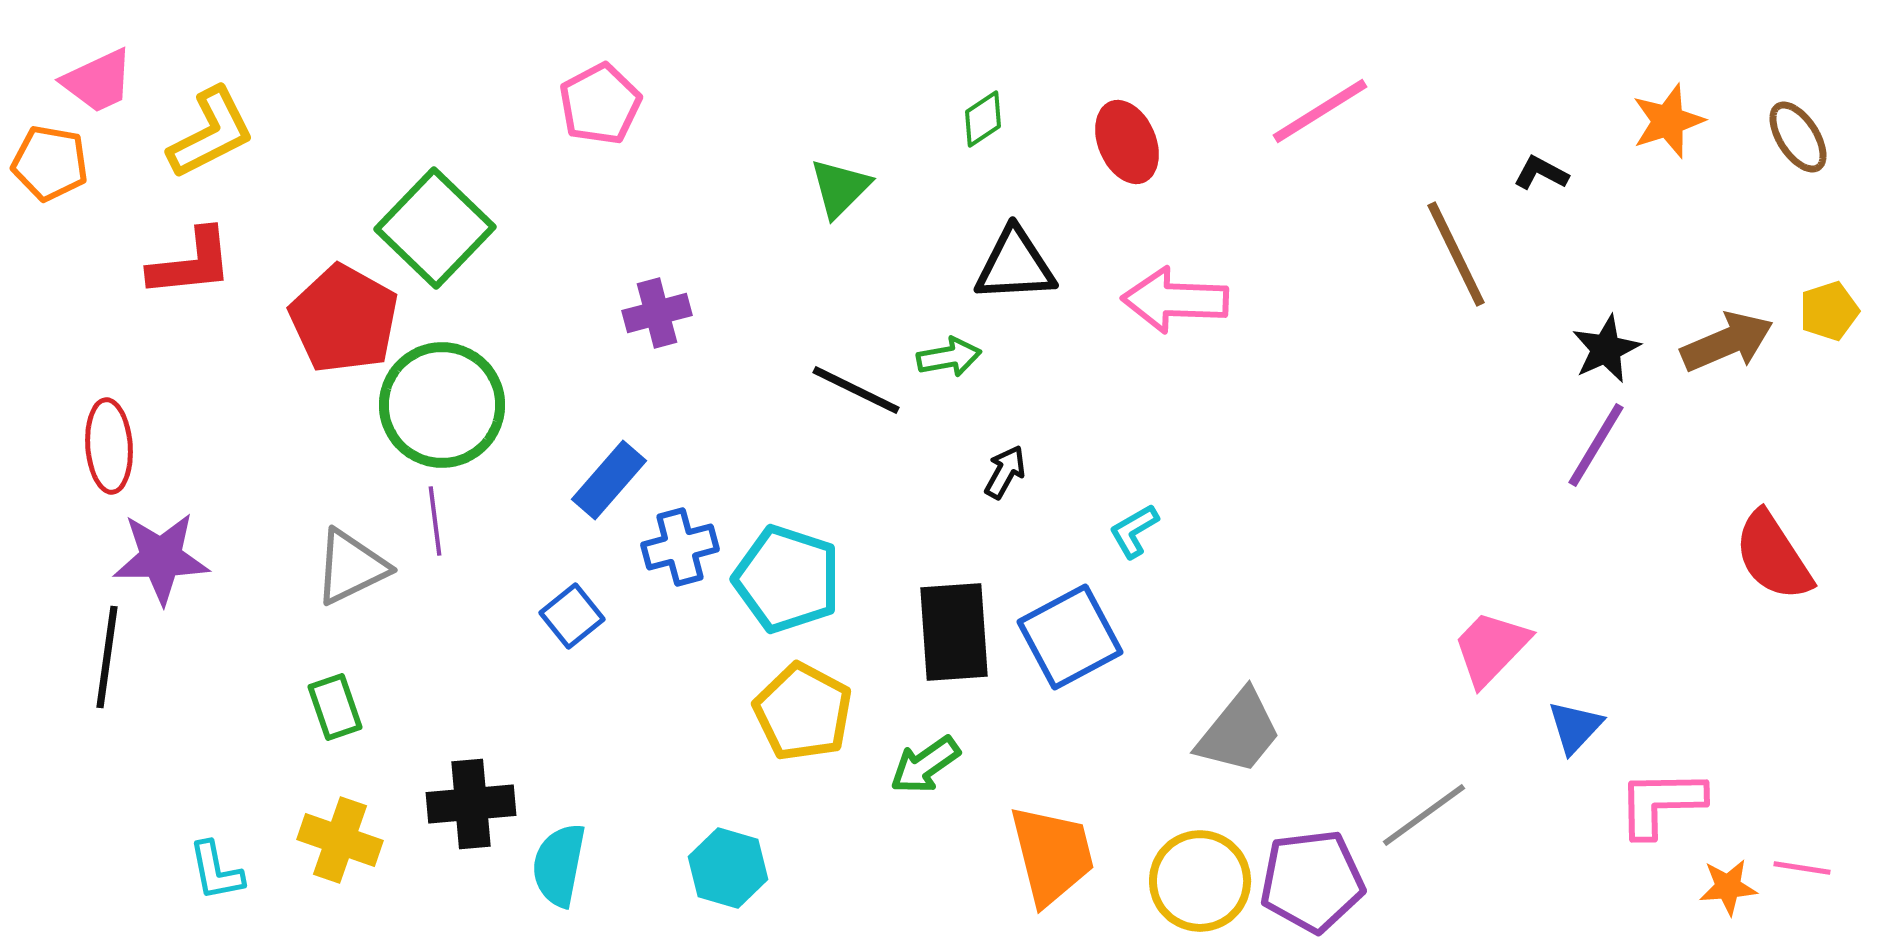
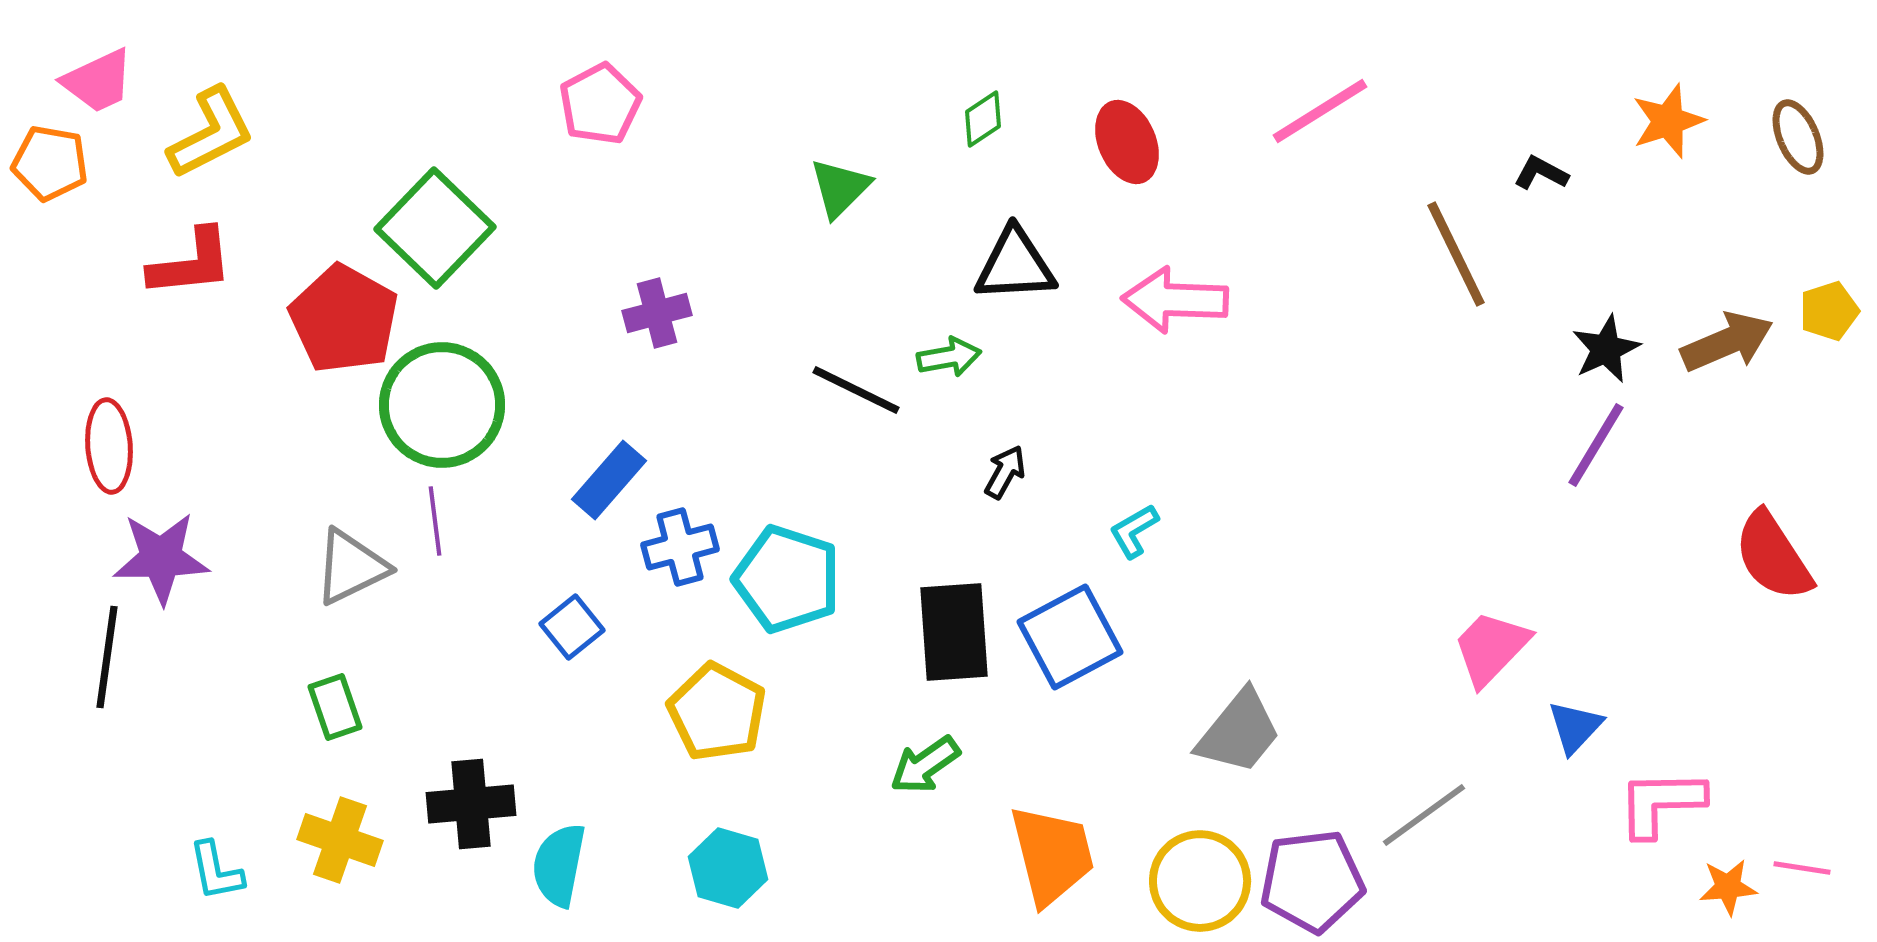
brown ellipse at (1798, 137): rotated 10 degrees clockwise
blue square at (572, 616): moved 11 px down
yellow pentagon at (803, 712): moved 86 px left
